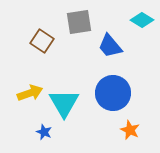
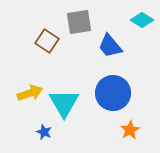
brown square: moved 5 px right
orange star: rotated 18 degrees clockwise
